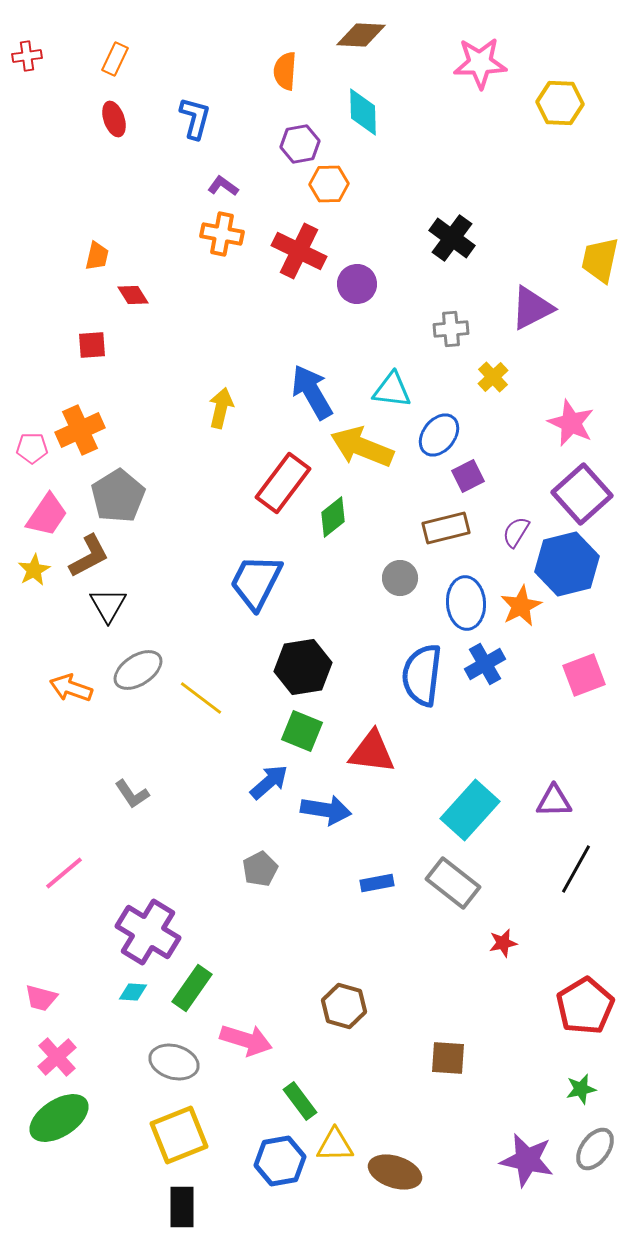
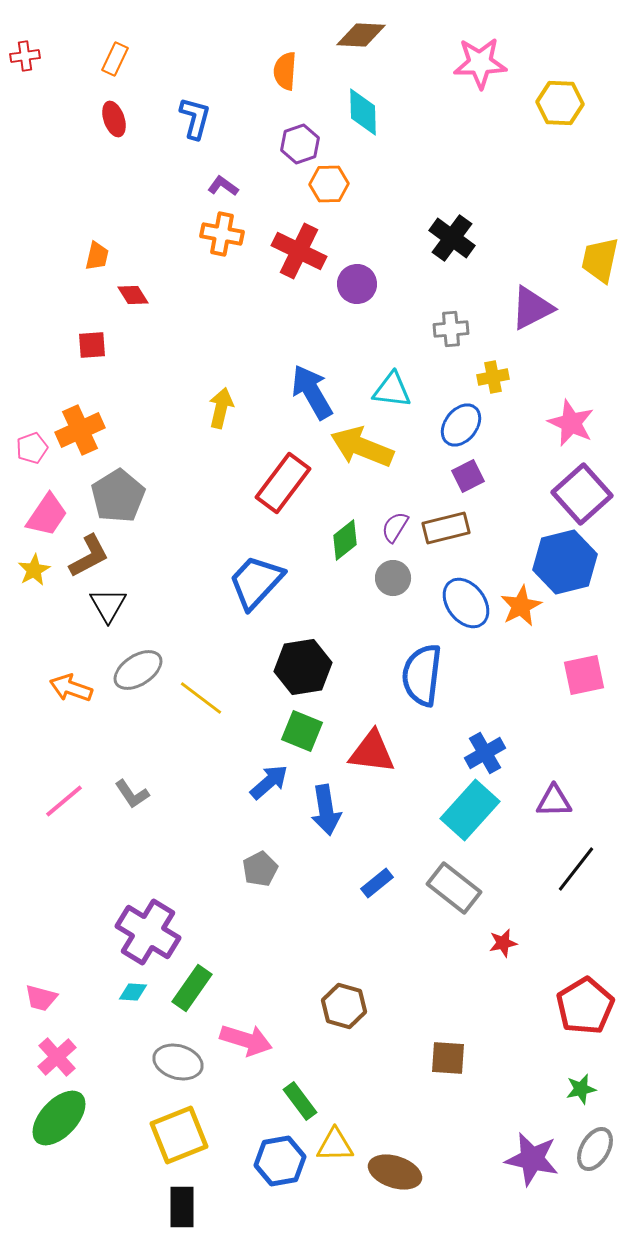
red cross at (27, 56): moved 2 px left
purple hexagon at (300, 144): rotated 9 degrees counterclockwise
yellow cross at (493, 377): rotated 32 degrees clockwise
blue ellipse at (439, 435): moved 22 px right, 10 px up
pink pentagon at (32, 448): rotated 20 degrees counterclockwise
green diamond at (333, 517): moved 12 px right, 23 px down
purple semicircle at (516, 532): moved 121 px left, 5 px up
blue hexagon at (567, 564): moved 2 px left, 2 px up
gray circle at (400, 578): moved 7 px left
blue trapezoid at (256, 582): rotated 16 degrees clockwise
blue ellipse at (466, 603): rotated 33 degrees counterclockwise
blue cross at (485, 664): moved 89 px down
pink square at (584, 675): rotated 9 degrees clockwise
blue arrow at (326, 810): rotated 72 degrees clockwise
black line at (576, 869): rotated 9 degrees clockwise
pink line at (64, 873): moved 72 px up
blue rectangle at (377, 883): rotated 28 degrees counterclockwise
gray rectangle at (453, 883): moved 1 px right, 5 px down
gray ellipse at (174, 1062): moved 4 px right
green ellipse at (59, 1118): rotated 14 degrees counterclockwise
gray ellipse at (595, 1149): rotated 6 degrees counterclockwise
purple star at (527, 1160): moved 5 px right, 1 px up
